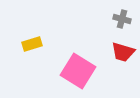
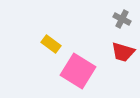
gray cross: rotated 12 degrees clockwise
yellow rectangle: moved 19 px right; rotated 54 degrees clockwise
